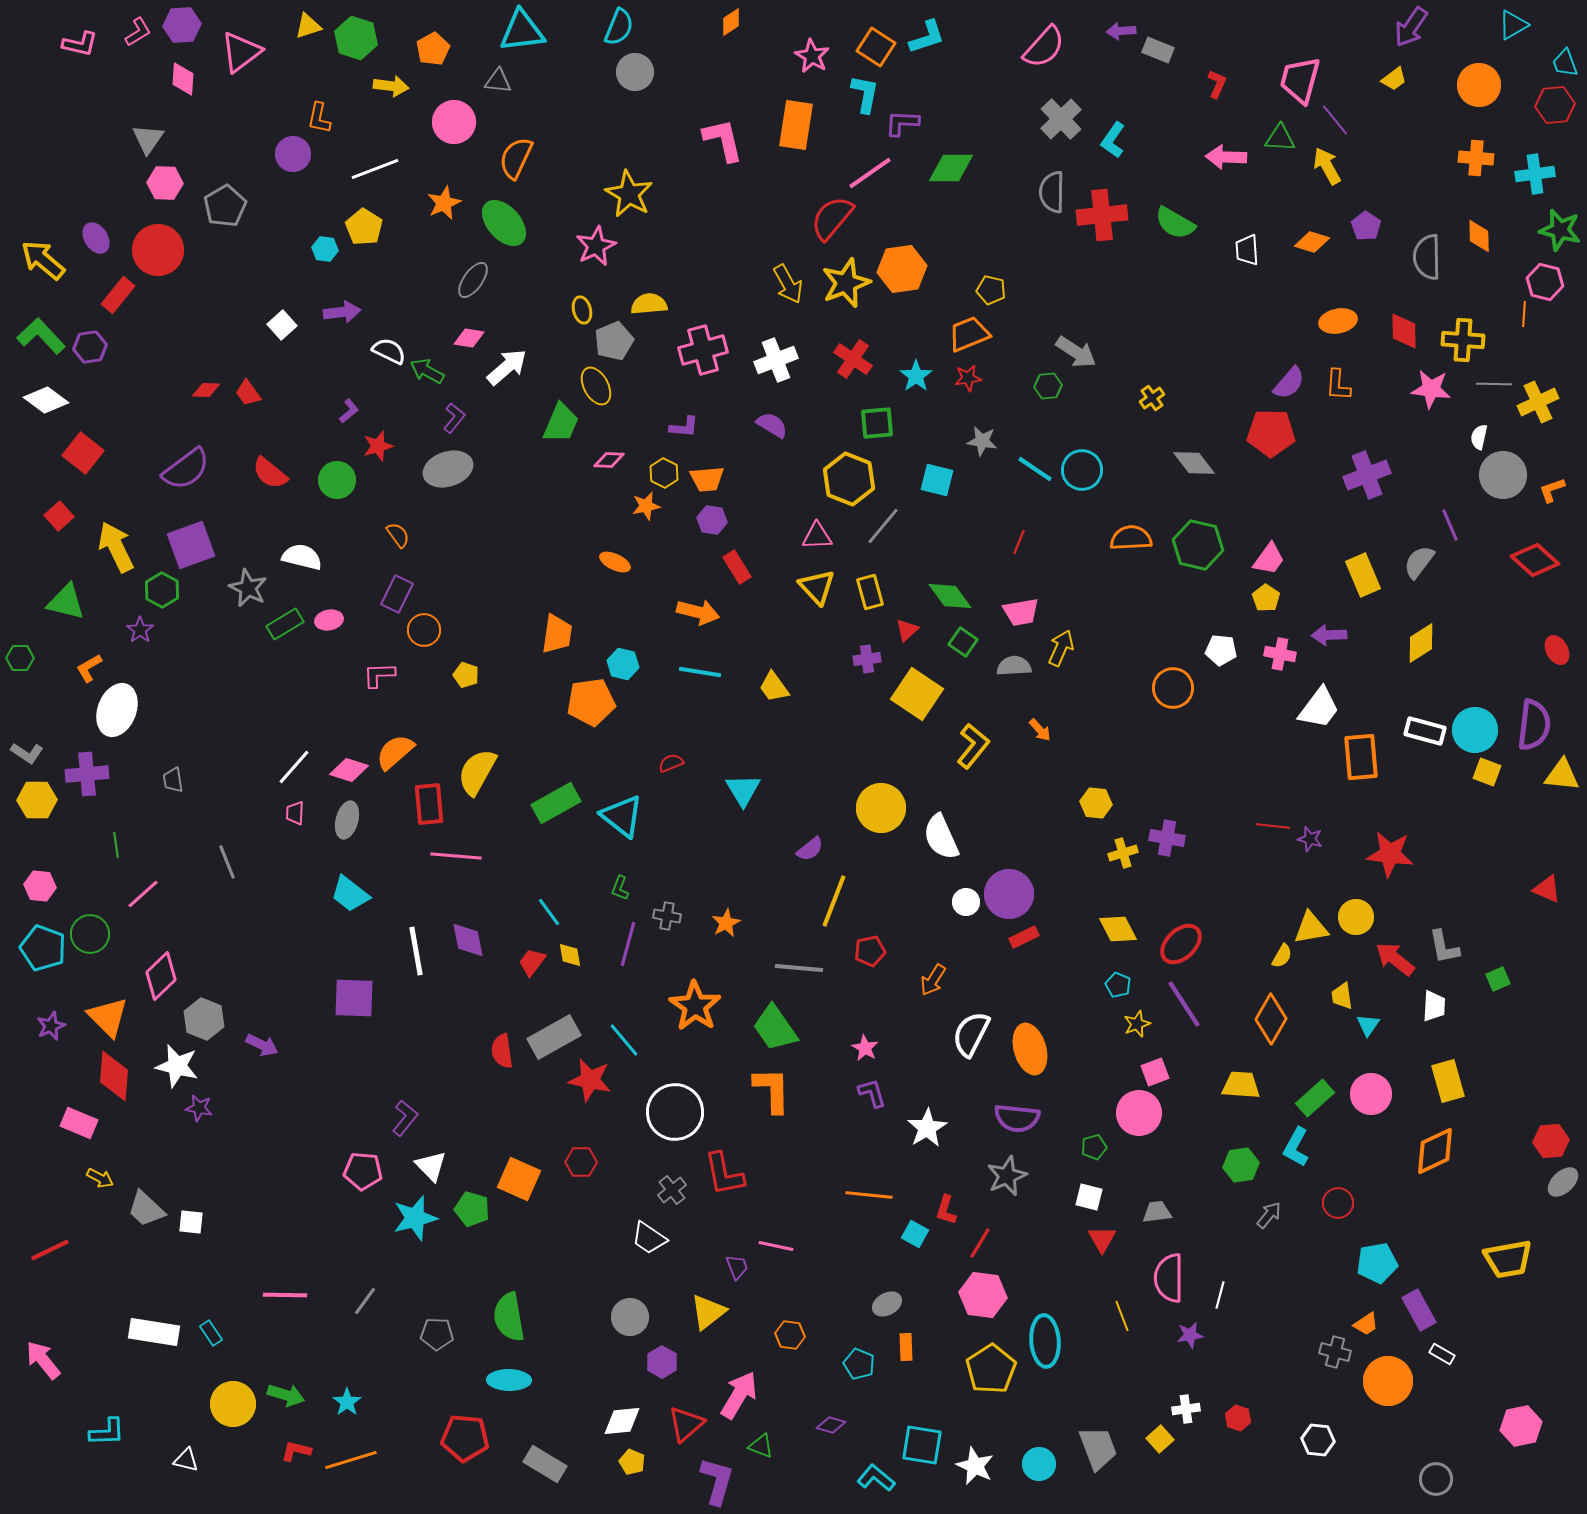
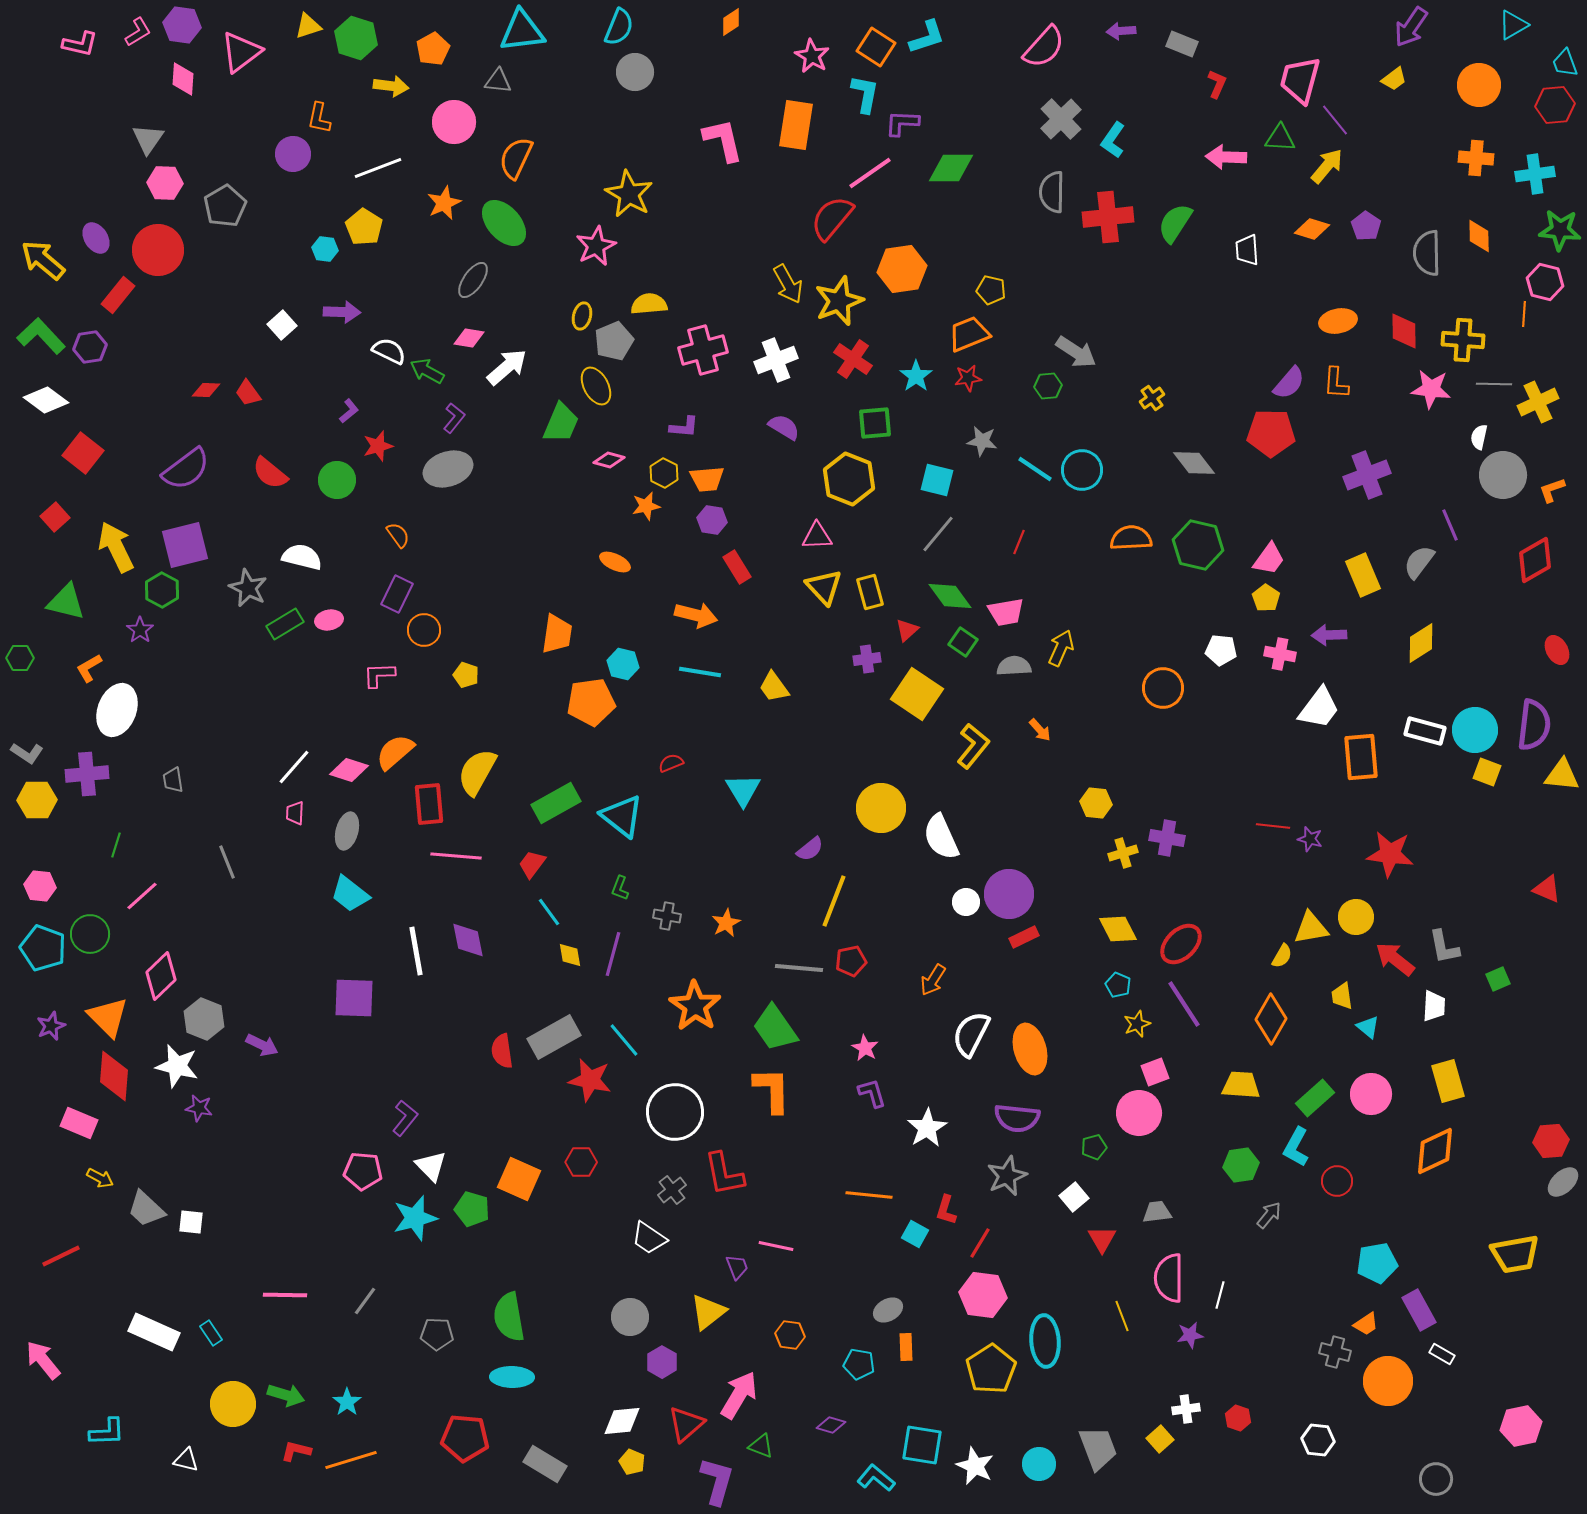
purple hexagon at (182, 25): rotated 12 degrees clockwise
gray rectangle at (1158, 50): moved 24 px right, 6 px up
yellow arrow at (1327, 166): rotated 69 degrees clockwise
white line at (375, 169): moved 3 px right, 1 px up
red cross at (1102, 215): moved 6 px right, 2 px down
green semicircle at (1175, 223): rotated 93 degrees clockwise
green star at (1560, 230): rotated 9 degrees counterclockwise
orange diamond at (1312, 242): moved 13 px up
gray semicircle at (1427, 257): moved 4 px up
yellow star at (846, 283): moved 7 px left, 18 px down
yellow ellipse at (582, 310): moved 6 px down; rotated 28 degrees clockwise
purple arrow at (342, 312): rotated 9 degrees clockwise
orange L-shape at (1338, 385): moved 2 px left, 2 px up
green square at (877, 423): moved 2 px left
purple semicircle at (772, 425): moved 12 px right, 2 px down
pink diamond at (609, 460): rotated 12 degrees clockwise
red square at (59, 516): moved 4 px left, 1 px down
gray line at (883, 526): moved 55 px right, 8 px down
purple square at (191, 545): moved 6 px left; rotated 6 degrees clockwise
red diamond at (1535, 560): rotated 72 degrees counterclockwise
yellow triangle at (817, 587): moved 7 px right
orange arrow at (698, 612): moved 2 px left, 3 px down
pink trapezoid at (1021, 612): moved 15 px left
orange circle at (1173, 688): moved 10 px left
gray ellipse at (347, 820): moved 11 px down
green line at (116, 845): rotated 25 degrees clockwise
pink line at (143, 894): moved 1 px left, 2 px down
purple line at (628, 944): moved 15 px left, 10 px down
red pentagon at (870, 951): moved 19 px left, 10 px down
red trapezoid at (532, 962): moved 98 px up
cyan triangle at (1368, 1025): moved 2 px down; rotated 25 degrees counterclockwise
white square at (1089, 1197): moved 15 px left; rotated 36 degrees clockwise
red circle at (1338, 1203): moved 1 px left, 22 px up
red line at (50, 1250): moved 11 px right, 6 px down
yellow trapezoid at (1508, 1259): moved 7 px right, 5 px up
gray ellipse at (887, 1304): moved 1 px right, 6 px down
white rectangle at (154, 1332): rotated 15 degrees clockwise
cyan pentagon at (859, 1364): rotated 12 degrees counterclockwise
cyan ellipse at (509, 1380): moved 3 px right, 3 px up
